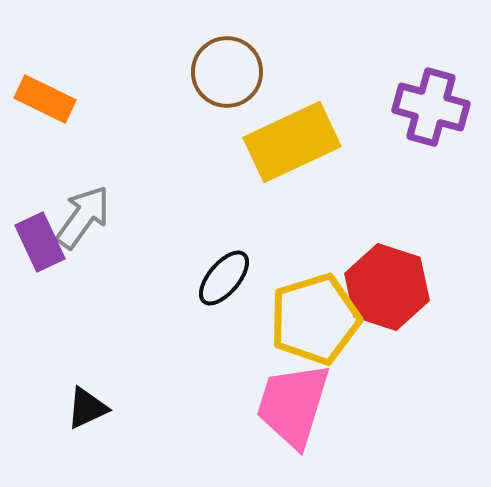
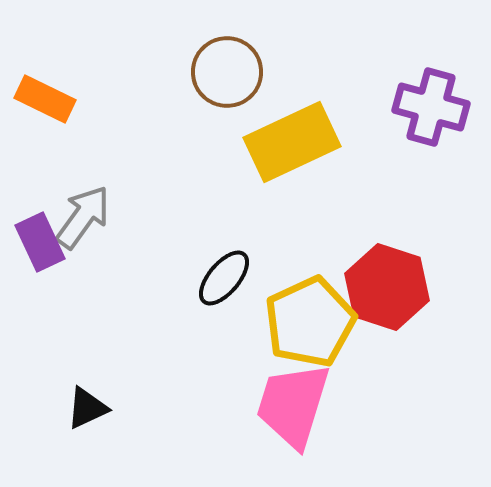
yellow pentagon: moved 5 px left, 3 px down; rotated 8 degrees counterclockwise
